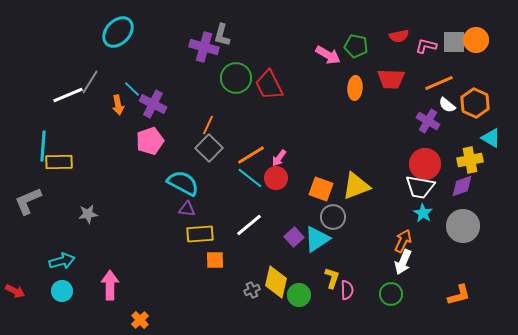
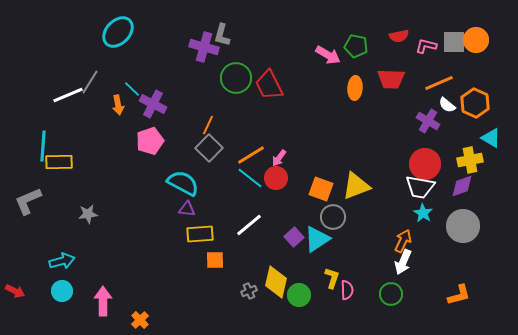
pink arrow at (110, 285): moved 7 px left, 16 px down
gray cross at (252, 290): moved 3 px left, 1 px down
